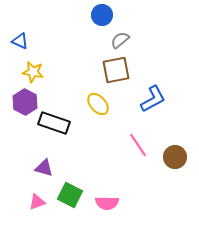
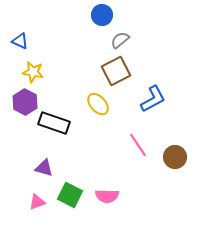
brown square: moved 1 px down; rotated 16 degrees counterclockwise
pink semicircle: moved 7 px up
